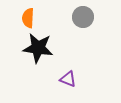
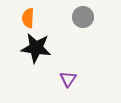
black star: moved 2 px left
purple triangle: rotated 42 degrees clockwise
